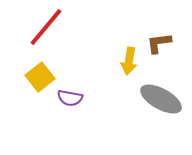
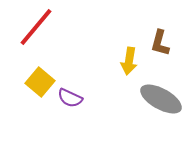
red line: moved 10 px left
brown L-shape: moved 1 px right; rotated 68 degrees counterclockwise
yellow square: moved 5 px down; rotated 12 degrees counterclockwise
purple semicircle: rotated 15 degrees clockwise
